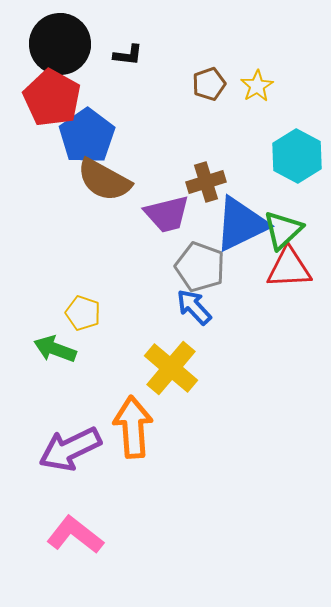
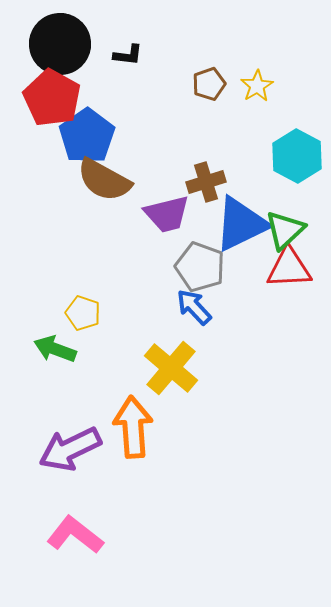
green triangle: moved 2 px right
